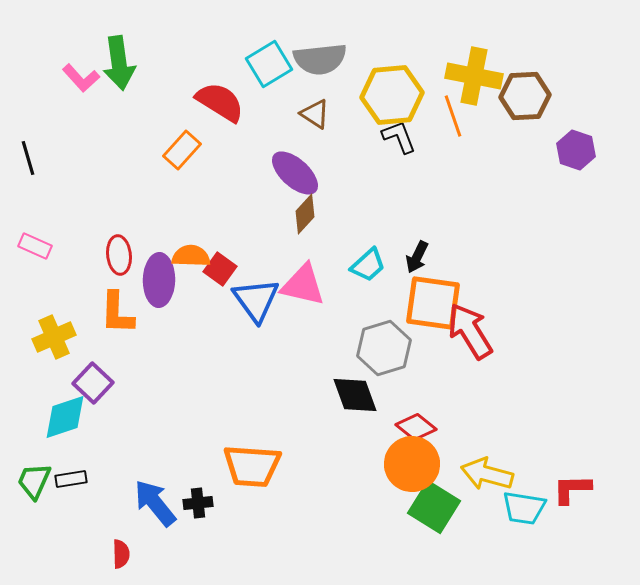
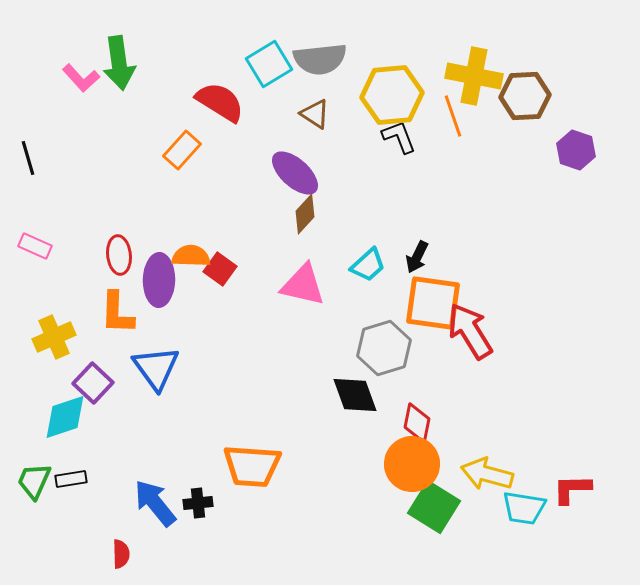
blue triangle at (256, 300): moved 100 px left, 68 px down
red diamond at (416, 427): moved 1 px right, 4 px up; rotated 63 degrees clockwise
